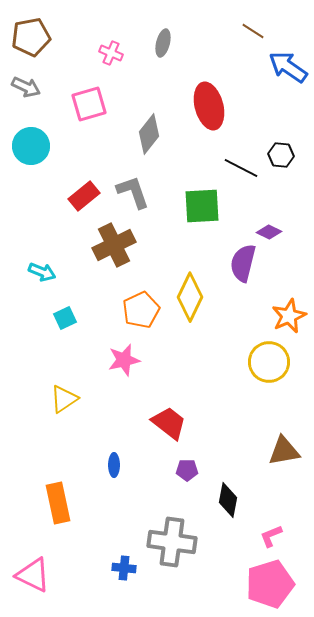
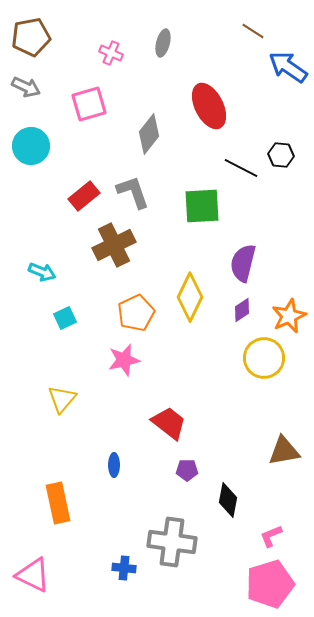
red ellipse: rotated 12 degrees counterclockwise
purple diamond: moved 27 px left, 78 px down; rotated 60 degrees counterclockwise
orange pentagon: moved 5 px left, 3 px down
yellow circle: moved 5 px left, 4 px up
yellow triangle: moved 2 px left; rotated 16 degrees counterclockwise
